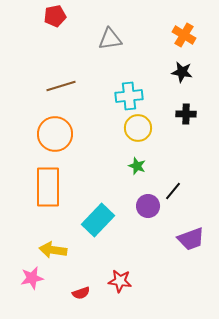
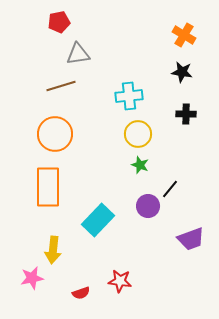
red pentagon: moved 4 px right, 6 px down
gray triangle: moved 32 px left, 15 px down
yellow circle: moved 6 px down
green star: moved 3 px right, 1 px up
black line: moved 3 px left, 2 px up
yellow arrow: rotated 92 degrees counterclockwise
